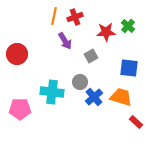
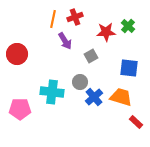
orange line: moved 1 px left, 3 px down
